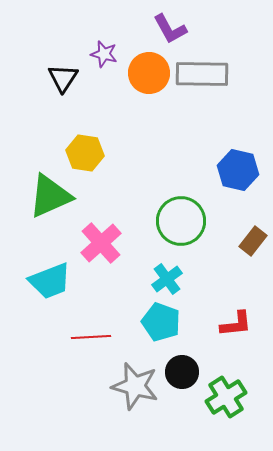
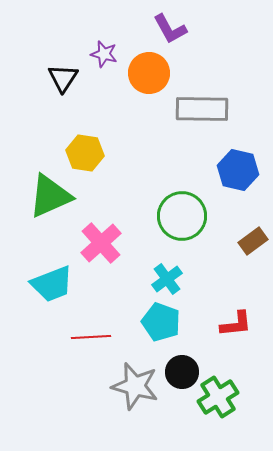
gray rectangle: moved 35 px down
green circle: moved 1 px right, 5 px up
brown rectangle: rotated 16 degrees clockwise
cyan trapezoid: moved 2 px right, 3 px down
green cross: moved 8 px left
